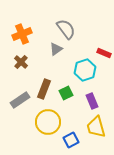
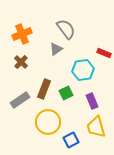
cyan hexagon: moved 2 px left; rotated 10 degrees clockwise
